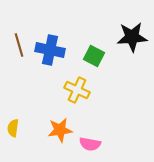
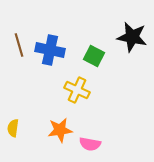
black star: rotated 16 degrees clockwise
